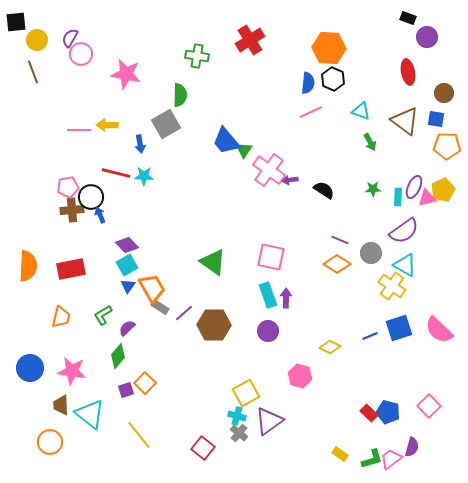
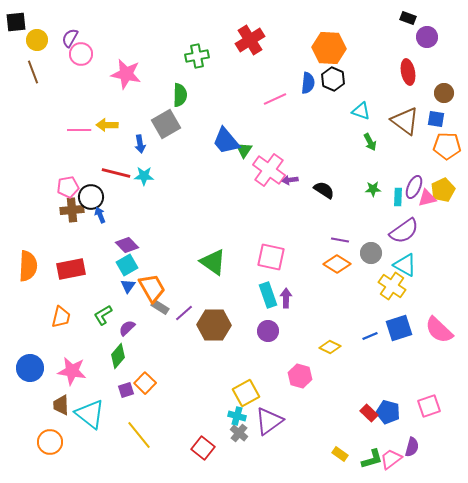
green cross at (197, 56): rotated 20 degrees counterclockwise
pink line at (311, 112): moved 36 px left, 13 px up
purple line at (340, 240): rotated 12 degrees counterclockwise
pink square at (429, 406): rotated 25 degrees clockwise
